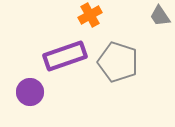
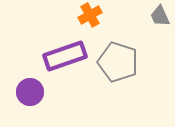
gray trapezoid: rotated 10 degrees clockwise
